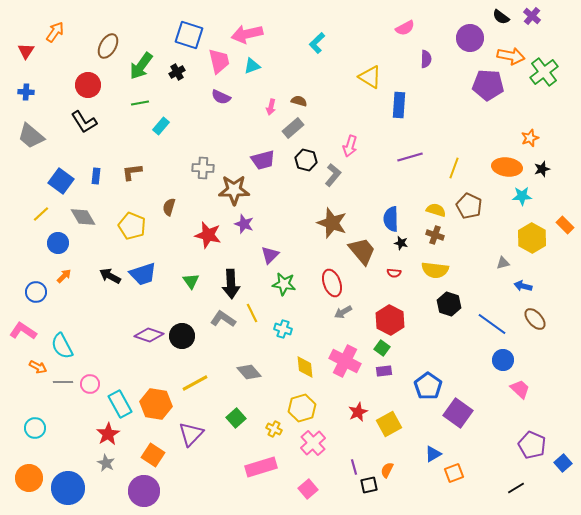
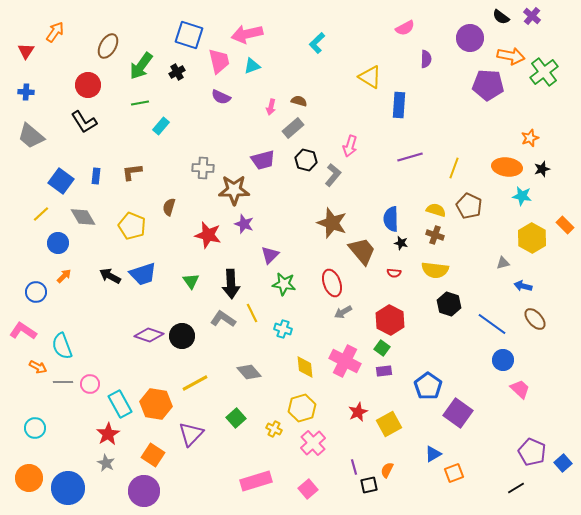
cyan star at (522, 196): rotated 12 degrees clockwise
cyan semicircle at (62, 346): rotated 8 degrees clockwise
purple pentagon at (532, 445): moved 7 px down
pink rectangle at (261, 467): moved 5 px left, 14 px down
